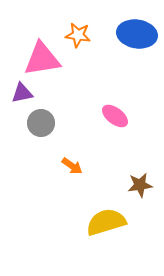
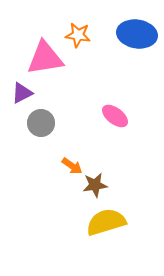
pink triangle: moved 3 px right, 1 px up
purple triangle: rotated 15 degrees counterclockwise
brown star: moved 45 px left
